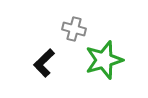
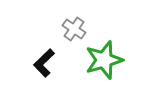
gray cross: rotated 20 degrees clockwise
